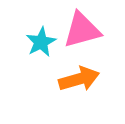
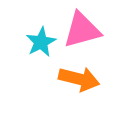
orange arrow: rotated 30 degrees clockwise
